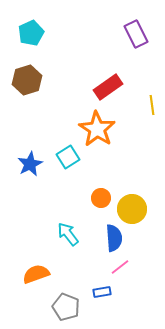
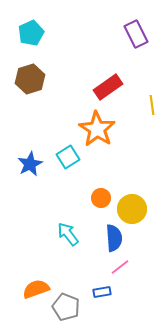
brown hexagon: moved 3 px right, 1 px up
orange semicircle: moved 15 px down
